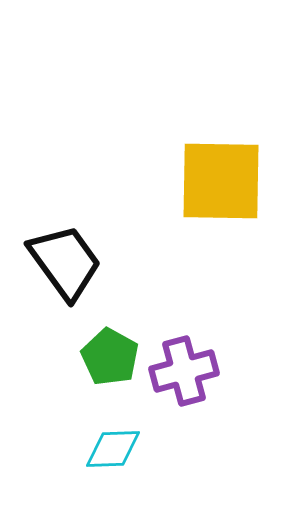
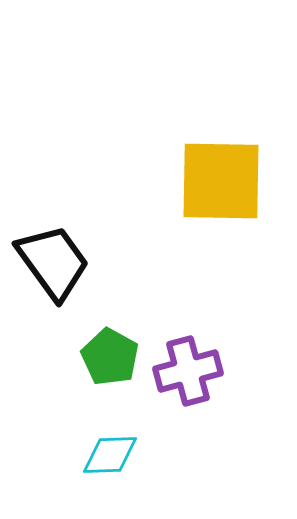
black trapezoid: moved 12 px left
purple cross: moved 4 px right
cyan diamond: moved 3 px left, 6 px down
